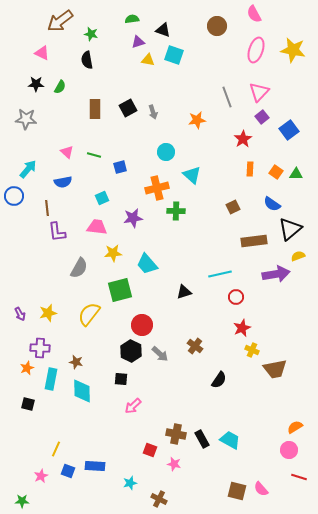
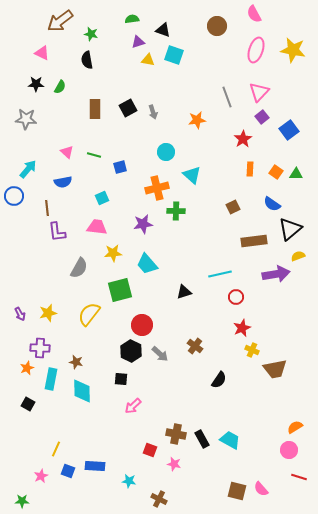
purple star at (133, 218): moved 10 px right, 6 px down
black square at (28, 404): rotated 16 degrees clockwise
cyan star at (130, 483): moved 1 px left, 2 px up; rotated 24 degrees clockwise
